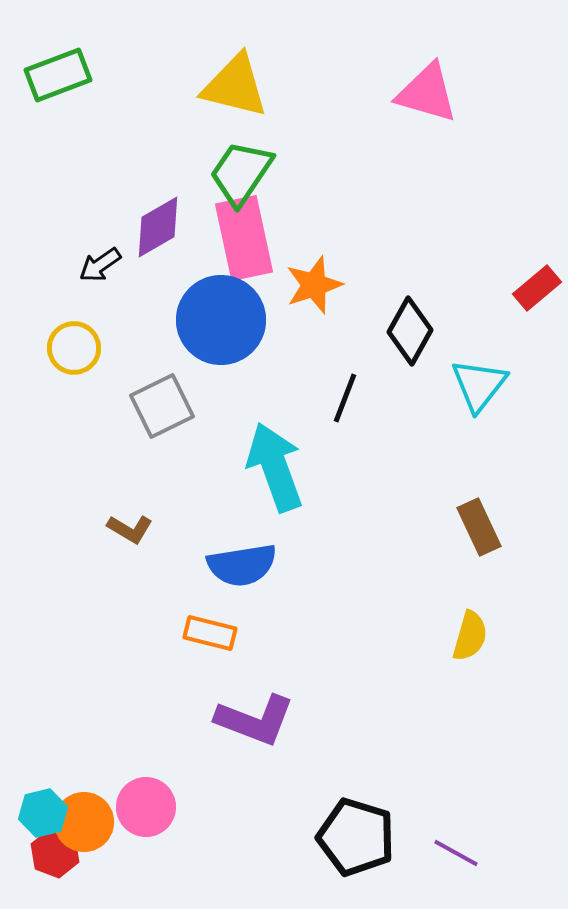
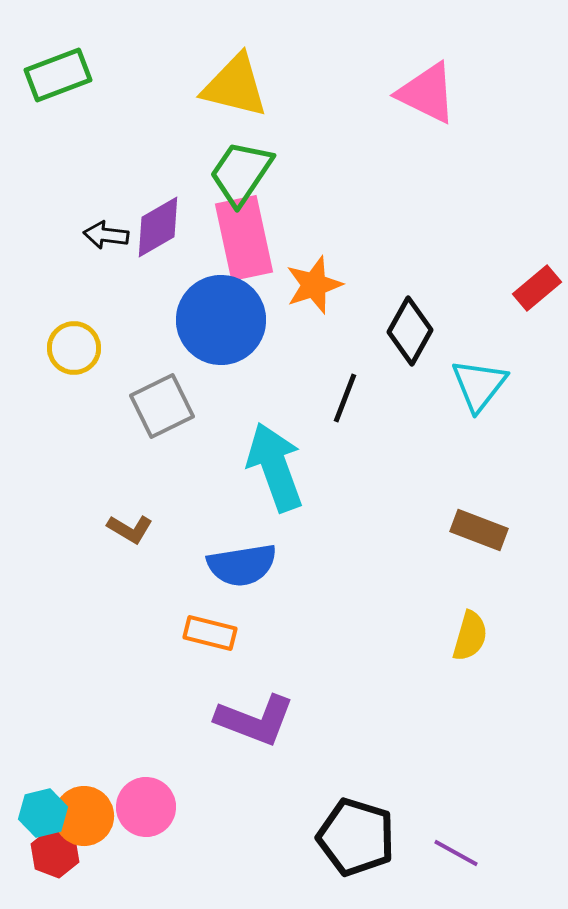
pink triangle: rotated 10 degrees clockwise
black arrow: moved 6 px right, 30 px up; rotated 42 degrees clockwise
brown rectangle: moved 3 px down; rotated 44 degrees counterclockwise
orange circle: moved 6 px up
